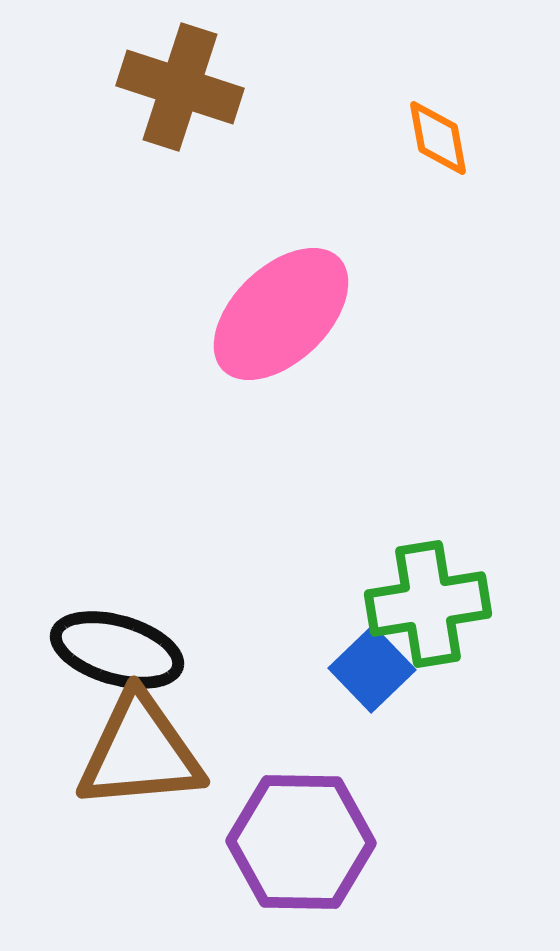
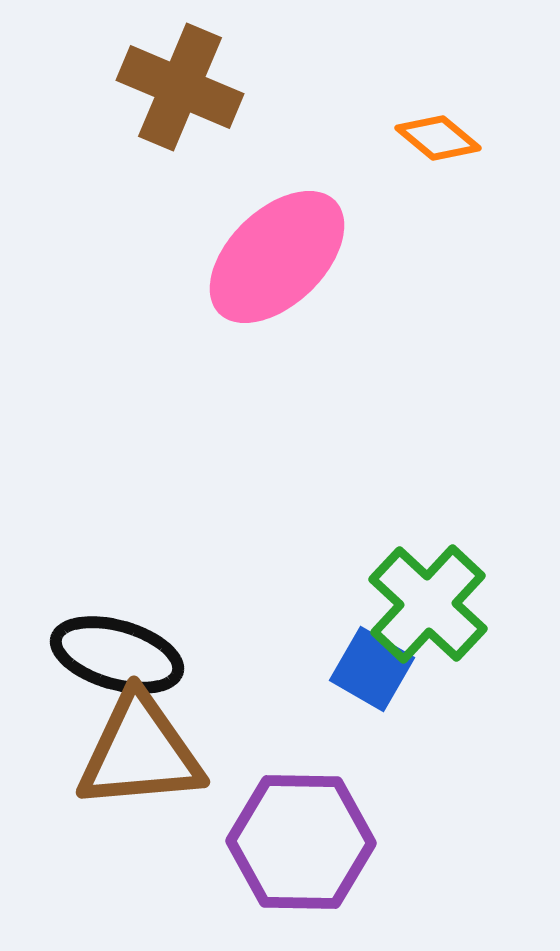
brown cross: rotated 5 degrees clockwise
orange diamond: rotated 40 degrees counterclockwise
pink ellipse: moved 4 px left, 57 px up
green cross: rotated 38 degrees counterclockwise
black ellipse: moved 5 px down
blue square: rotated 16 degrees counterclockwise
